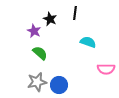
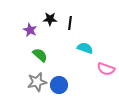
black line: moved 5 px left, 10 px down
black star: rotated 24 degrees counterclockwise
purple star: moved 4 px left, 1 px up
cyan semicircle: moved 3 px left, 6 px down
green semicircle: moved 2 px down
pink semicircle: rotated 18 degrees clockwise
